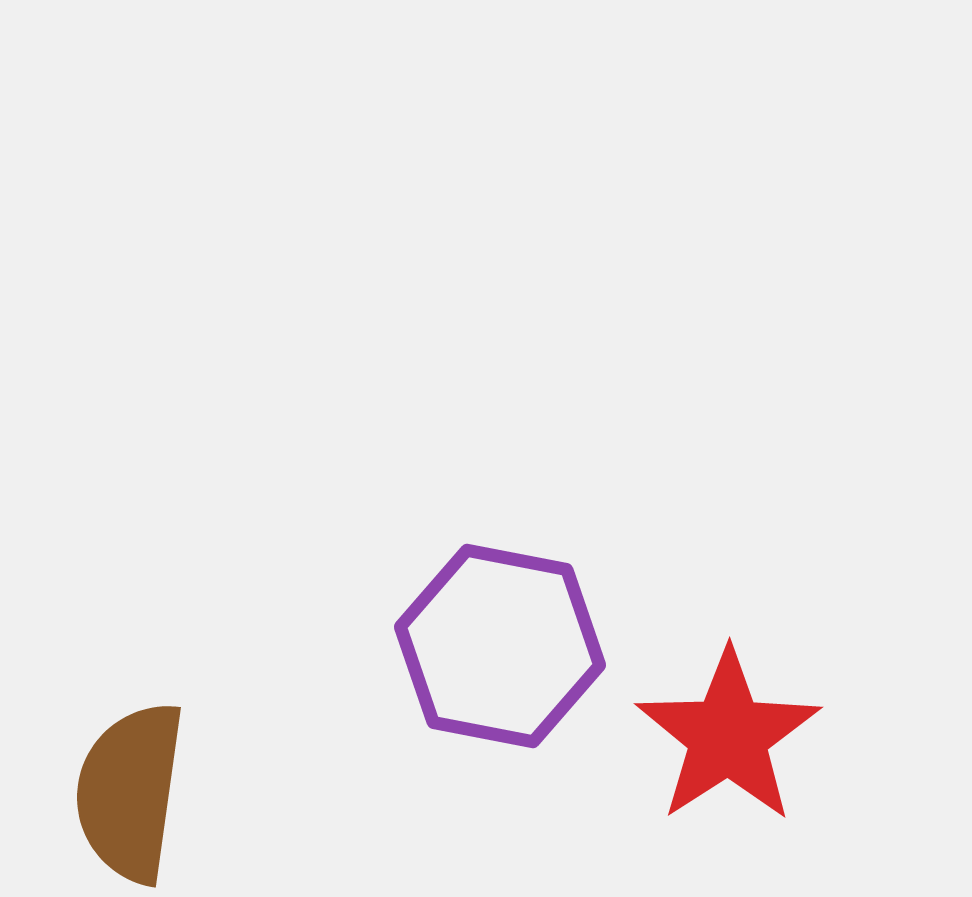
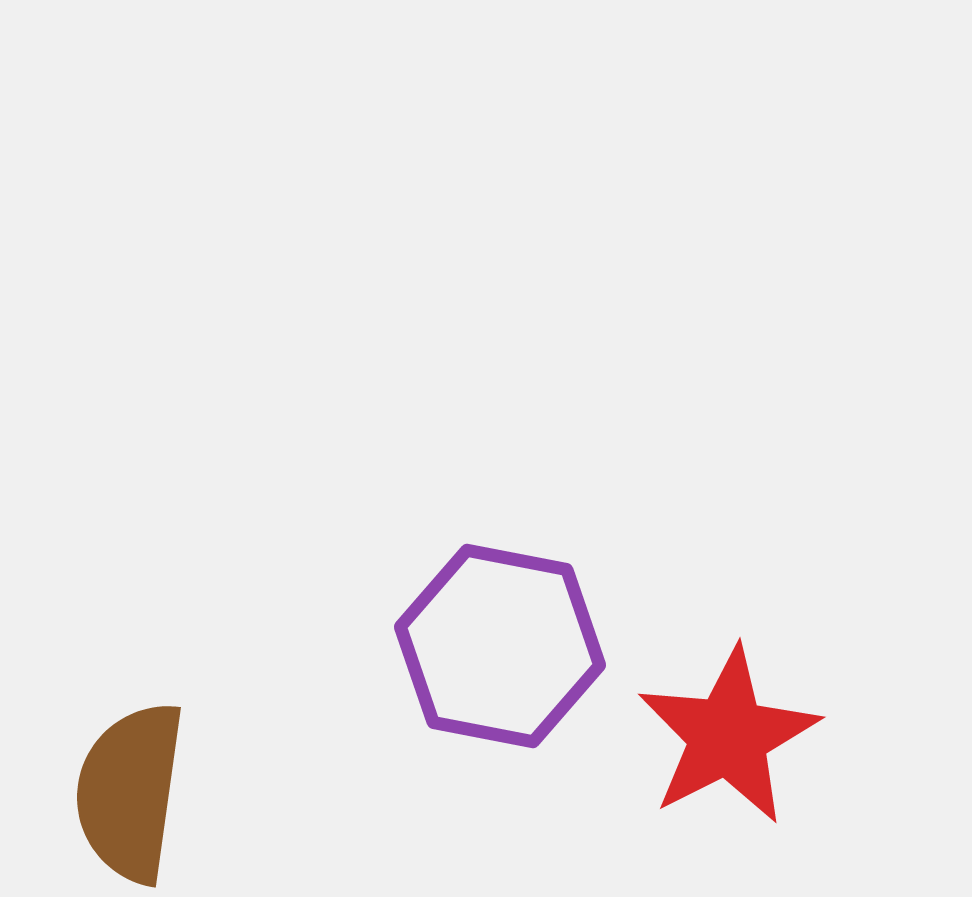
red star: rotated 6 degrees clockwise
